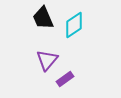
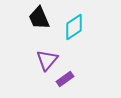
black trapezoid: moved 4 px left
cyan diamond: moved 2 px down
